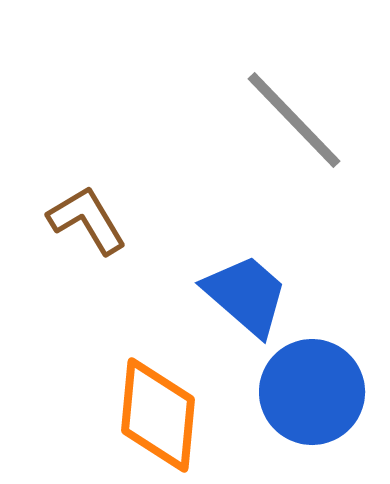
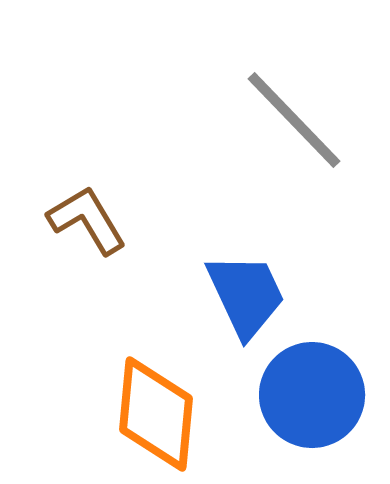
blue trapezoid: rotated 24 degrees clockwise
blue circle: moved 3 px down
orange diamond: moved 2 px left, 1 px up
